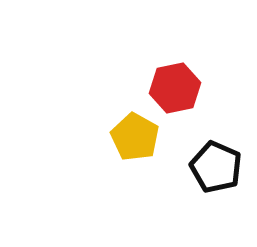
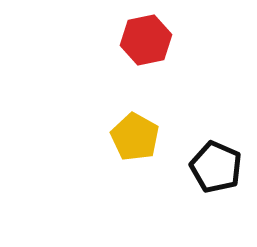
red hexagon: moved 29 px left, 48 px up
